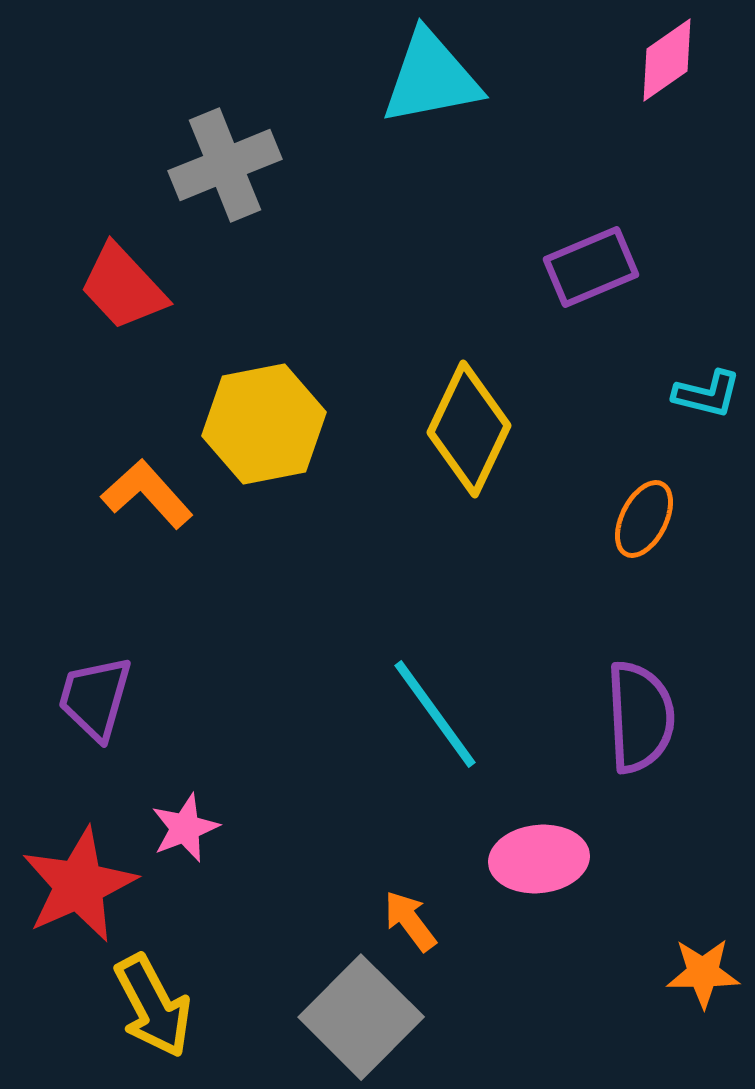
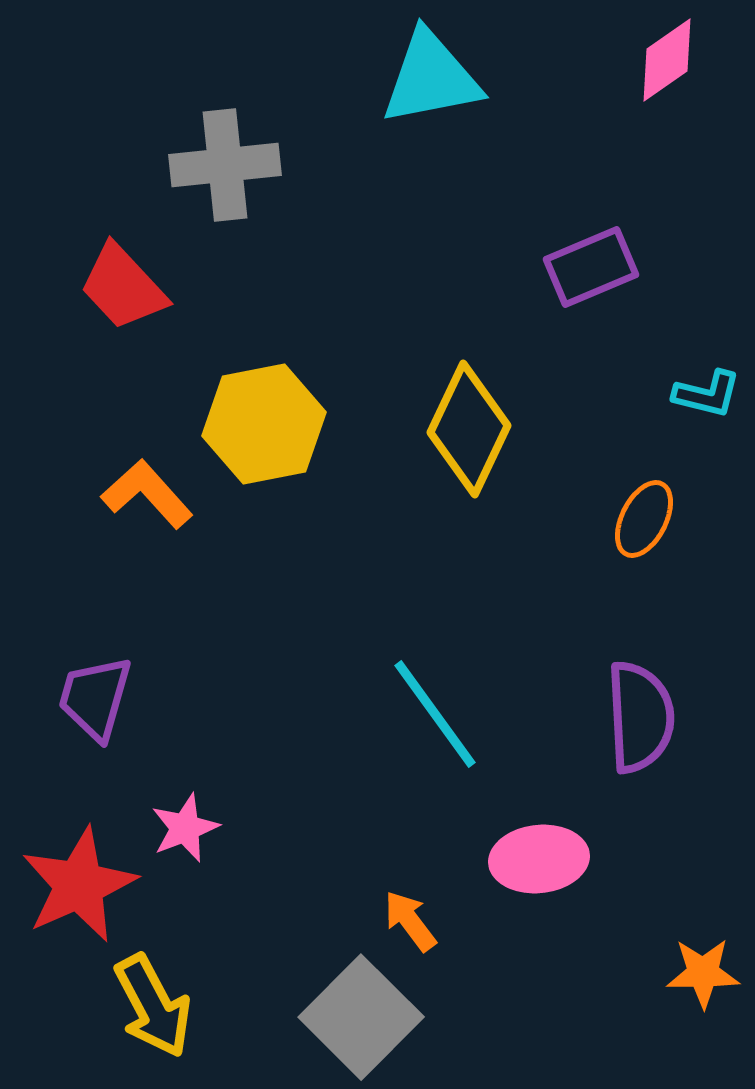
gray cross: rotated 16 degrees clockwise
